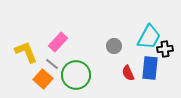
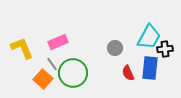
pink rectangle: rotated 24 degrees clockwise
gray circle: moved 1 px right, 2 px down
yellow L-shape: moved 4 px left, 4 px up
gray line: rotated 16 degrees clockwise
green circle: moved 3 px left, 2 px up
